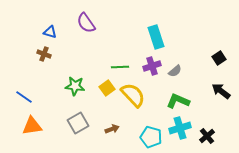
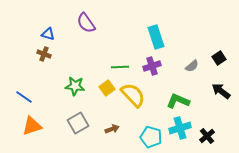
blue triangle: moved 2 px left, 2 px down
gray semicircle: moved 17 px right, 5 px up
orange triangle: rotated 10 degrees counterclockwise
